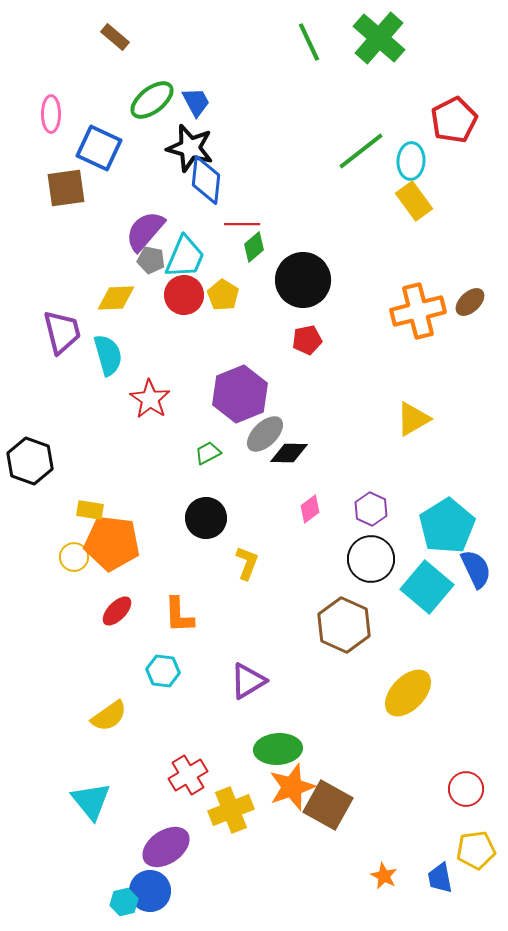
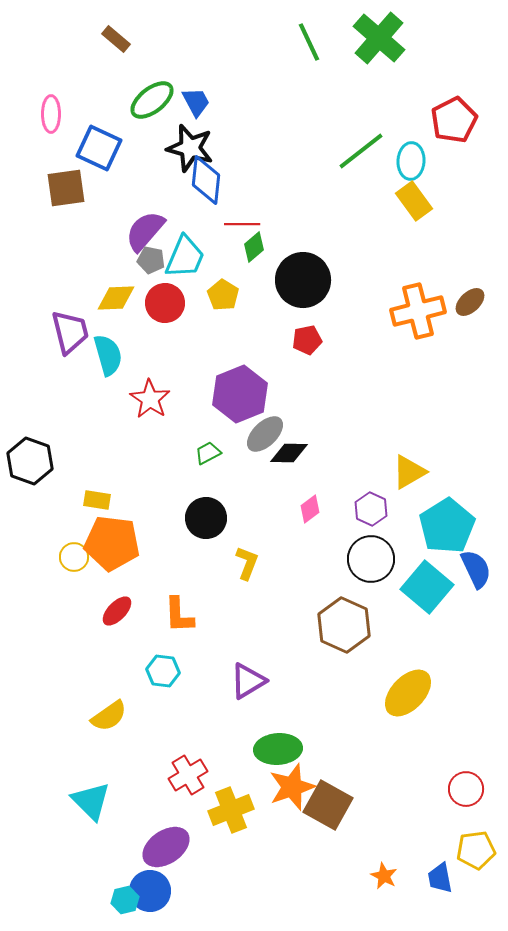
brown rectangle at (115, 37): moved 1 px right, 2 px down
red circle at (184, 295): moved 19 px left, 8 px down
purple trapezoid at (62, 332): moved 8 px right
yellow triangle at (413, 419): moved 4 px left, 53 px down
yellow rectangle at (90, 510): moved 7 px right, 10 px up
cyan triangle at (91, 801): rotated 6 degrees counterclockwise
cyan hexagon at (124, 902): moved 1 px right, 2 px up
